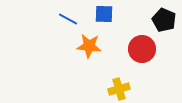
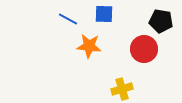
black pentagon: moved 3 px left, 1 px down; rotated 15 degrees counterclockwise
red circle: moved 2 px right
yellow cross: moved 3 px right
